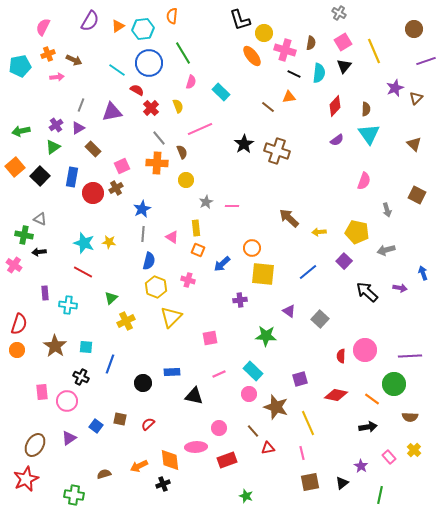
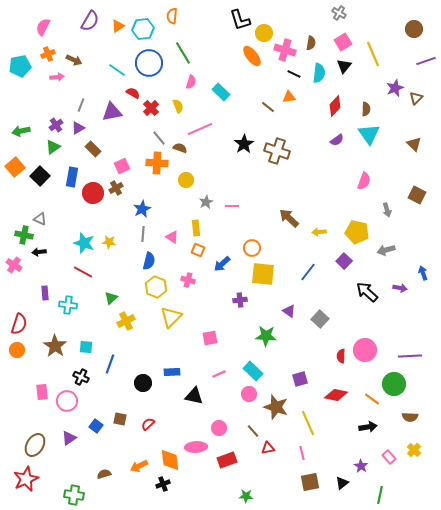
yellow line at (374, 51): moved 1 px left, 3 px down
red semicircle at (137, 90): moved 4 px left, 3 px down
brown semicircle at (182, 152): moved 2 px left, 4 px up; rotated 48 degrees counterclockwise
blue line at (308, 272): rotated 12 degrees counterclockwise
green star at (246, 496): rotated 16 degrees counterclockwise
